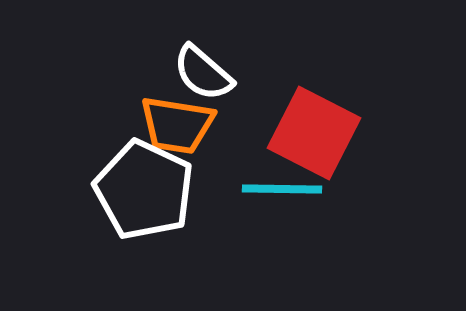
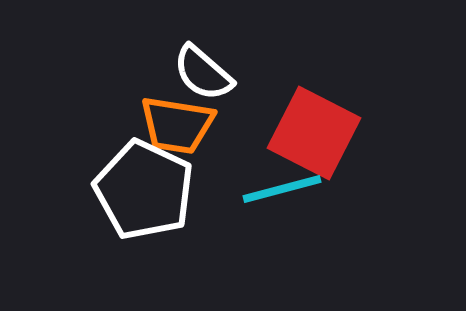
cyan line: rotated 16 degrees counterclockwise
